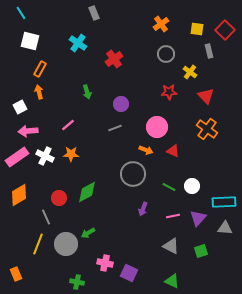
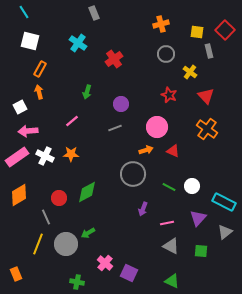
cyan line at (21, 13): moved 3 px right, 1 px up
orange cross at (161, 24): rotated 21 degrees clockwise
yellow square at (197, 29): moved 3 px down
green arrow at (87, 92): rotated 32 degrees clockwise
red star at (169, 92): moved 3 px down; rotated 28 degrees clockwise
pink line at (68, 125): moved 4 px right, 4 px up
orange arrow at (146, 150): rotated 40 degrees counterclockwise
cyan rectangle at (224, 202): rotated 30 degrees clockwise
pink line at (173, 216): moved 6 px left, 7 px down
gray triangle at (225, 228): moved 4 px down; rotated 42 degrees counterclockwise
green square at (201, 251): rotated 24 degrees clockwise
pink cross at (105, 263): rotated 28 degrees clockwise
